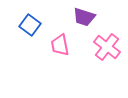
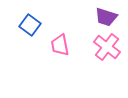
purple trapezoid: moved 22 px right
